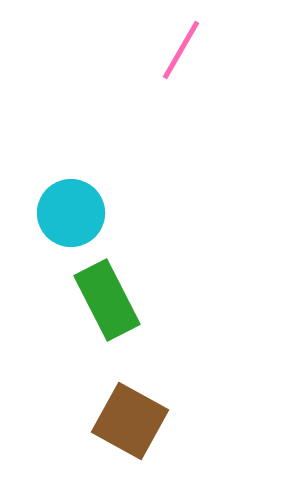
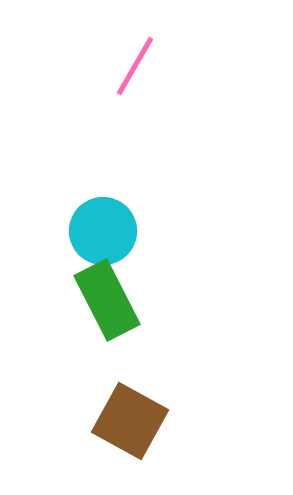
pink line: moved 46 px left, 16 px down
cyan circle: moved 32 px right, 18 px down
